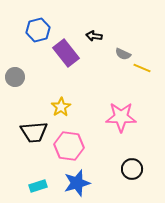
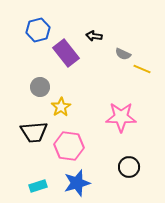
yellow line: moved 1 px down
gray circle: moved 25 px right, 10 px down
black circle: moved 3 px left, 2 px up
